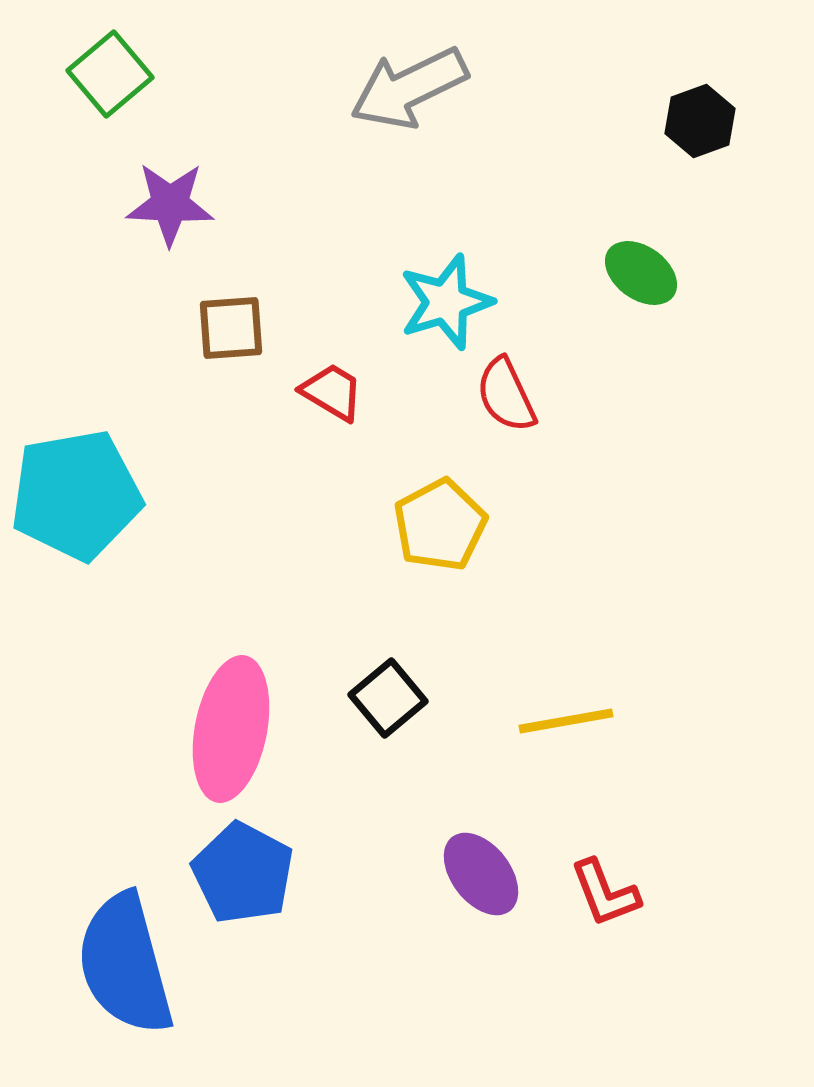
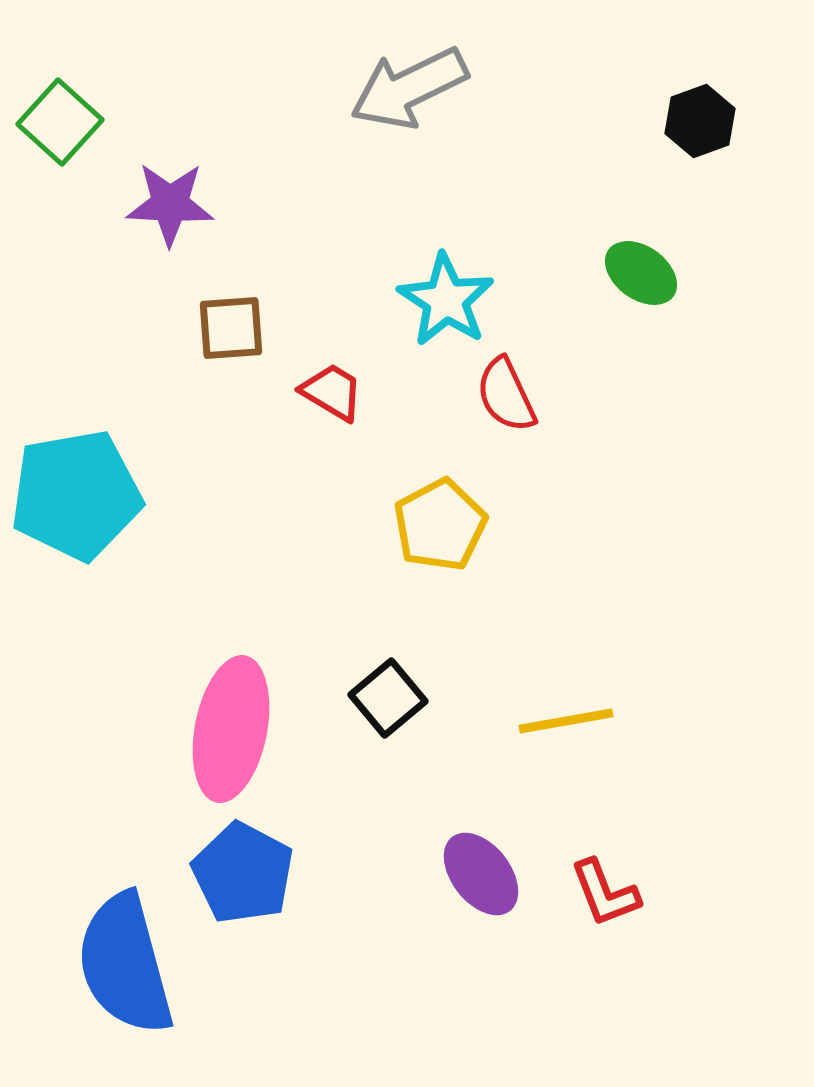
green square: moved 50 px left, 48 px down; rotated 8 degrees counterclockwise
cyan star: moved 2 px up; rotated 22 degrees counterclockwise
